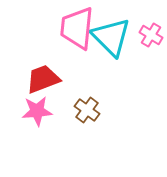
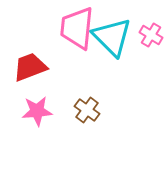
cyan triangle: moved 1 px right
red trapezoid: moved 13 px left, 12 px up
